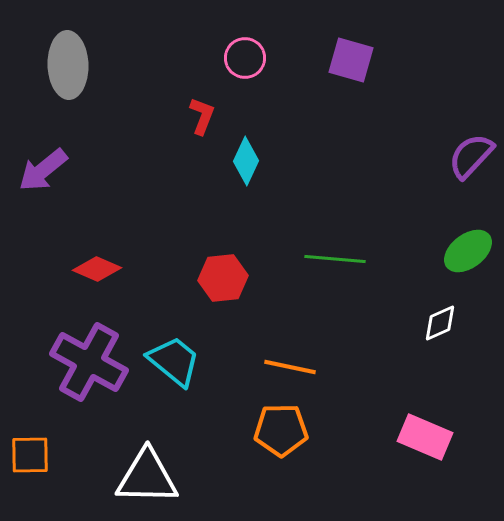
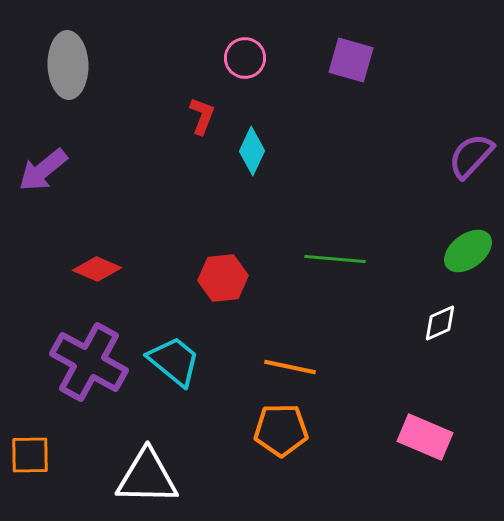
cyan diamond: moved 6 px right, 10 px up
